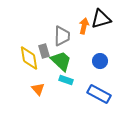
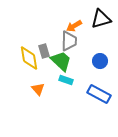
orange arrow: moved 10 px left; rotated 133 degrees counterclockwise
gray trapezoid: moved 7 px right, 5 px down
